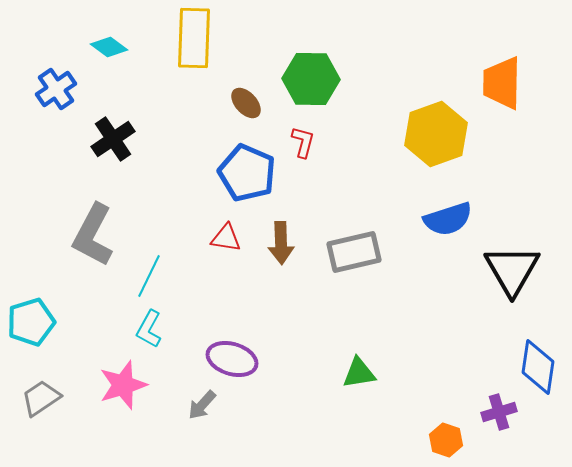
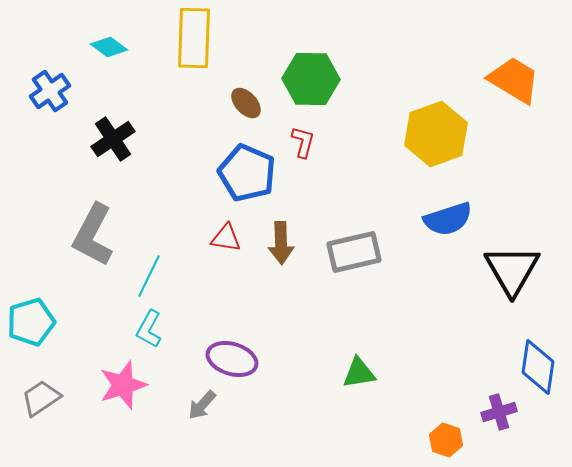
orange trapezoid: moved 12 px right, 3 px up; rotated 120 degrees clockwise
blue cross: moved 6 px left, 2 px down
